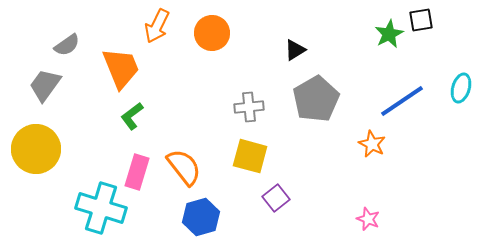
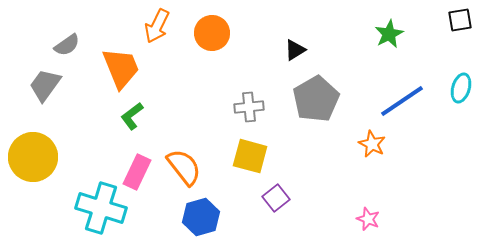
black square: moved 39 px right
yellow circle: moved 3 px left, 8 px down
pink rectangle: rotated 8 degrees clockwise
